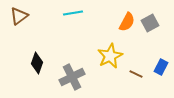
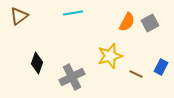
yellow star: rotated 10 degrees clockwise
